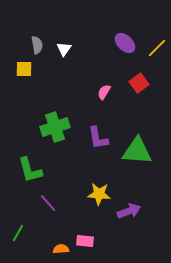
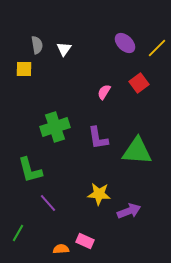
pink rectangle: rotated 18 degrees clockwise
